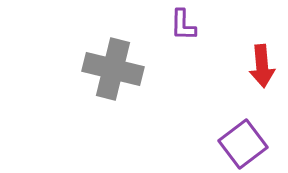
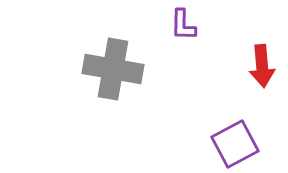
gray cross: rotated 4 degrees counterclockwise
purple square: moved 8 px left; rotated 9 degrees clockwise
